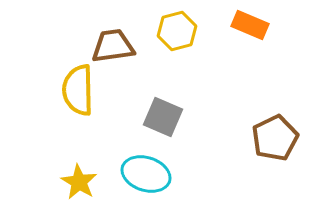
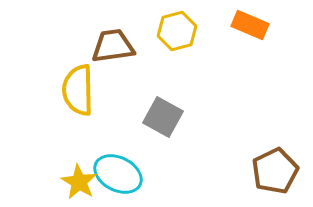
gray square: rotated 6 degrees clockwise
brown pentagon: moved 33 px down
cyan ellipse: moved 28 px left; rotated 9 degrees clockwise
